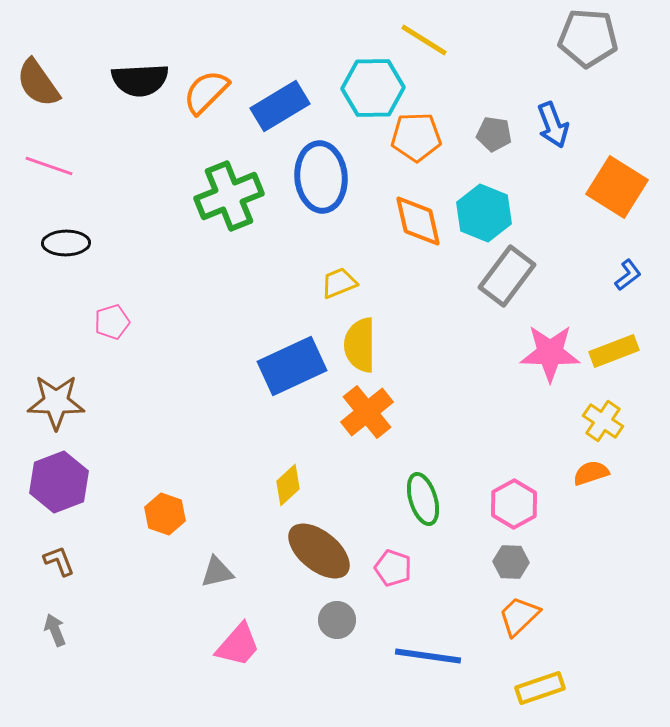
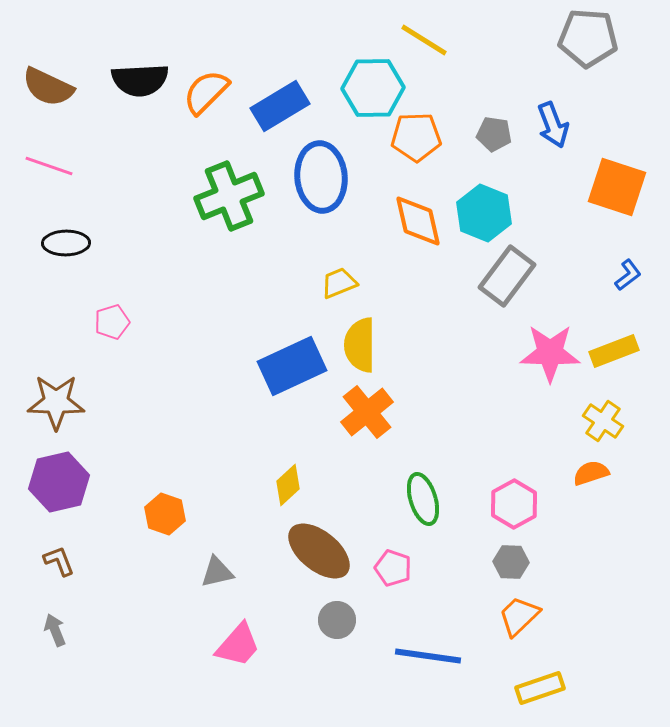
brown semicircle at (38, 83): moved 10 px right, 4 px down; rotated 30 degrees counterclockwise
orange square at (617, 187): rotated 14 degrees counterclockwise
purple hexagon at (59, 482): rotated 8 degrees clockwise
